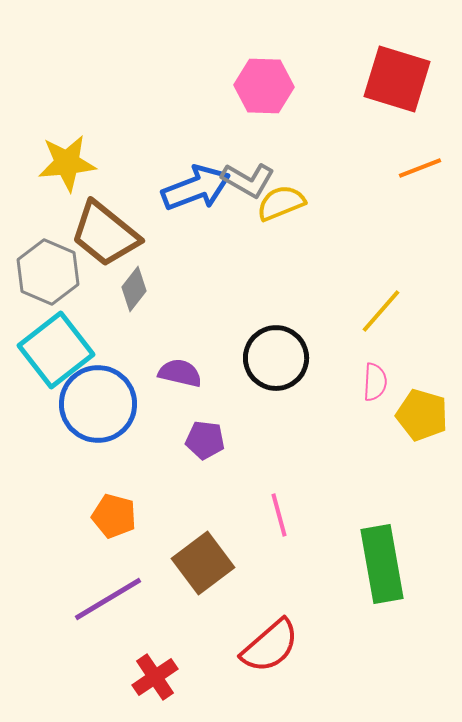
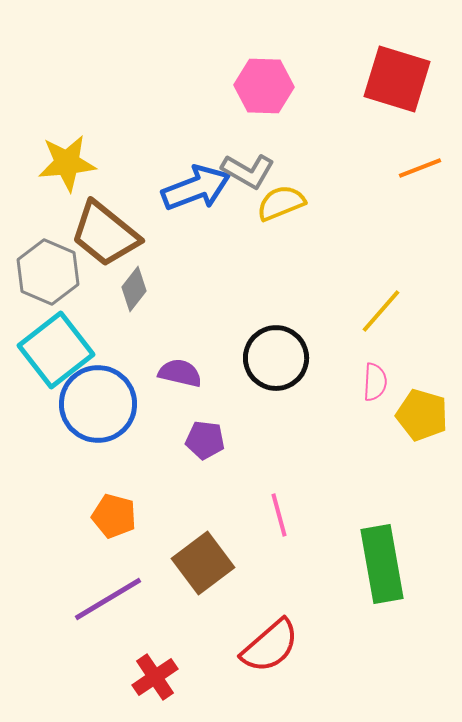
gray L-shape: moved 9 px up
